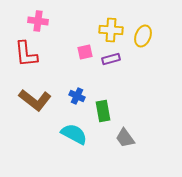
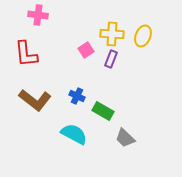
pink cross: moved 6 px up
yellow cross: moved 1 px right, 4 px down
pink square: moved 1 px right, 2 px up; rotated 21 degrees counterclockwise
purple rectangle: rotated 54 degrees counterclockwise
green rectangle: rotated 50 degrees counterclockwise
gray trapezoid: rotated 10 degrees counterclockwise
